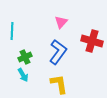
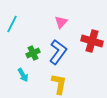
cyan line: moved 7 px up; rotated 24 degrees clockwise
green cross: moved 8 px right, 4 px up
yellow L-shape: rotated 20 degrees clockwise
